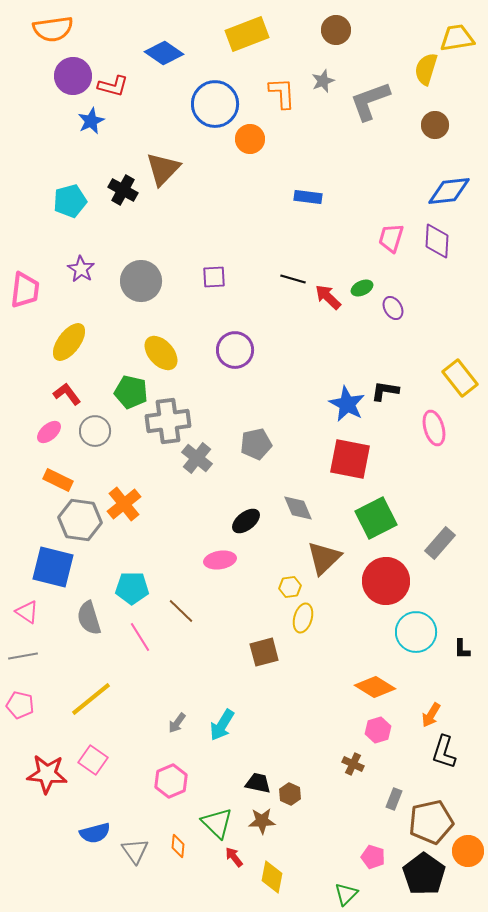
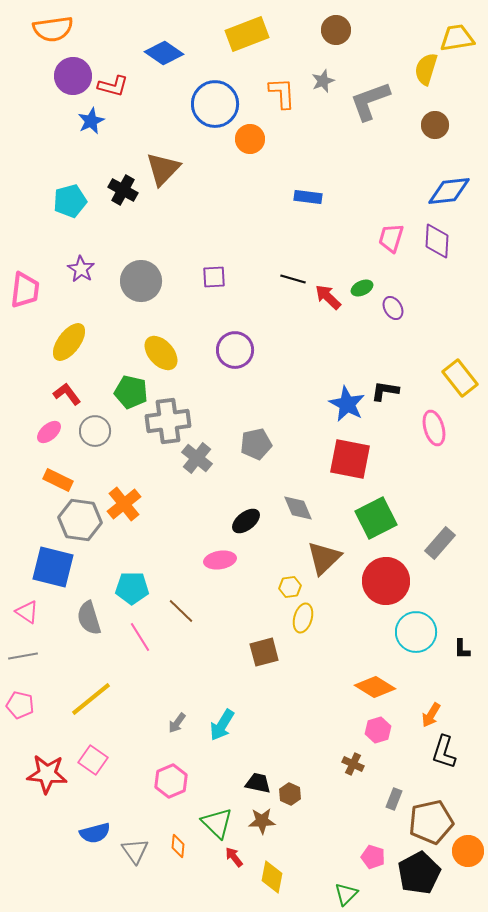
black pentagon at (424, 874): moved 5 px left, 1 px up; rotated 9 degrees clockwise
